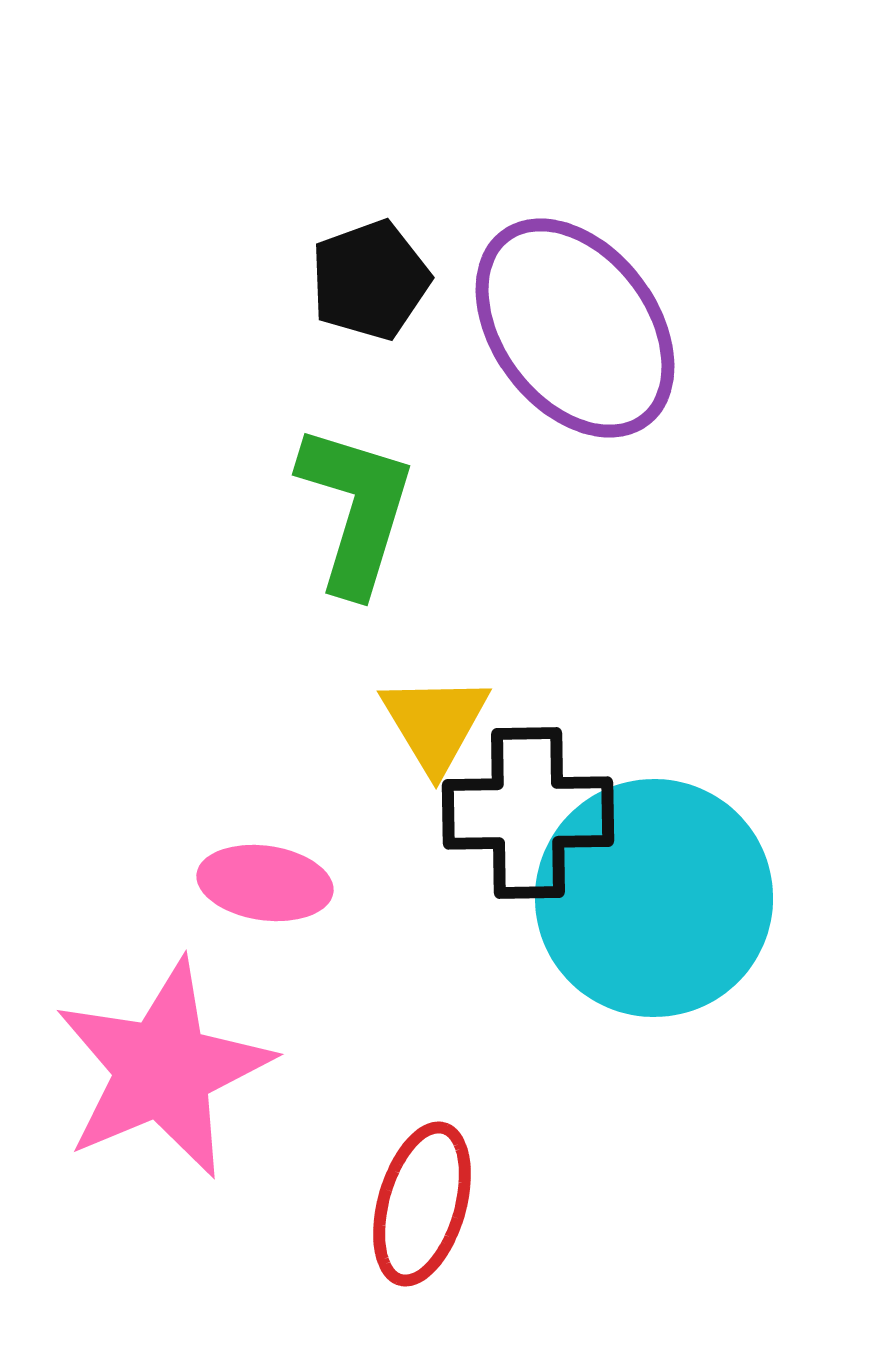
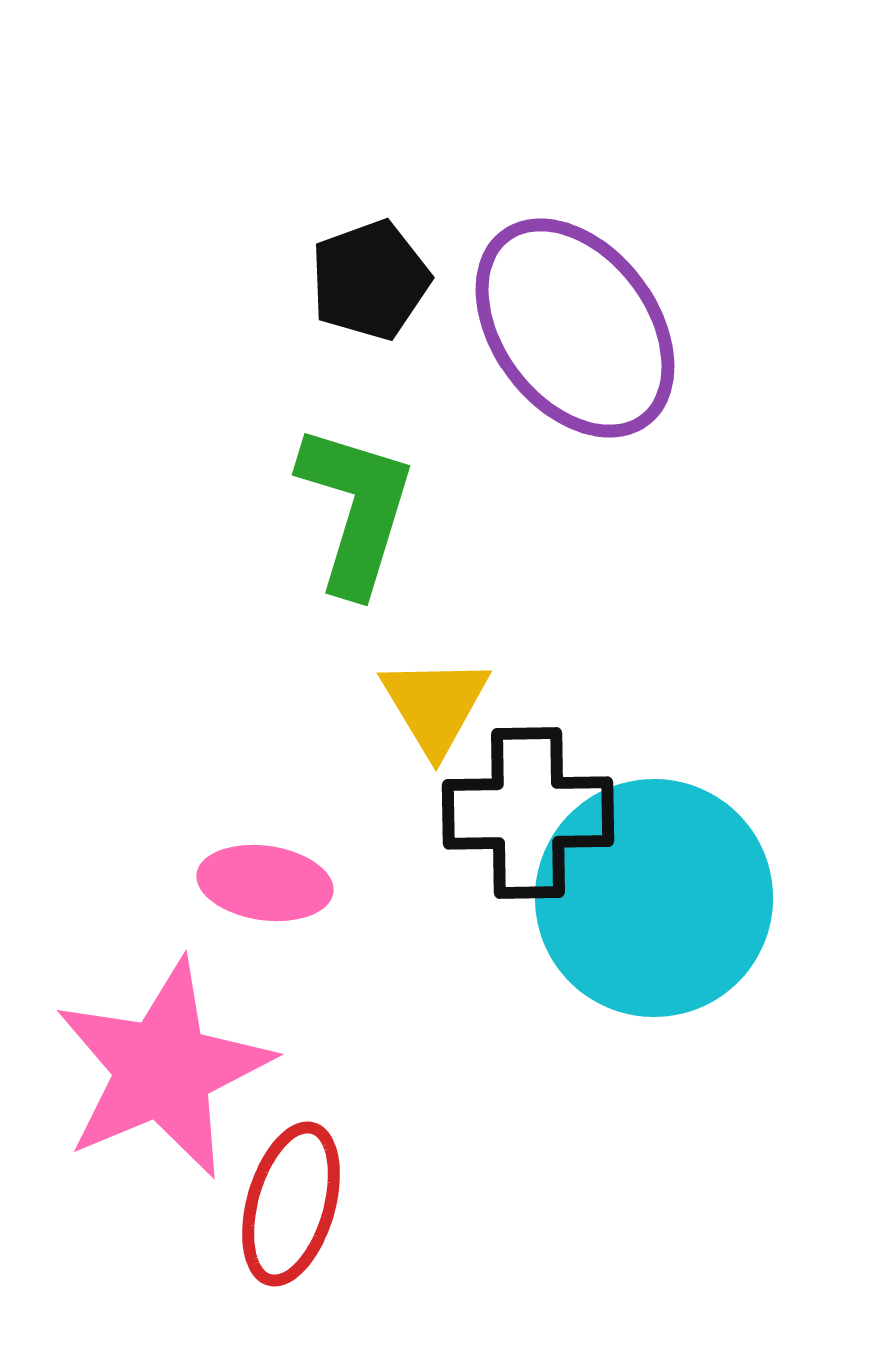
yellow triangle: moved 18 px up
red ellipse: moved 131 px left
